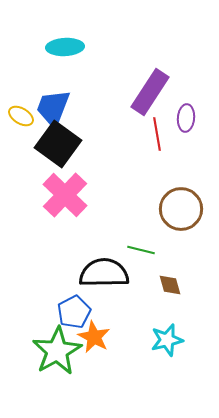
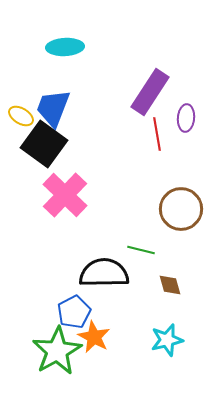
black square: moved 14 px left
